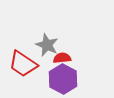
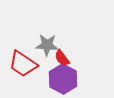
gray star: rotated 20 degrees counterclockwise
red semicircle: rotated 120 degrees counterclockwise
